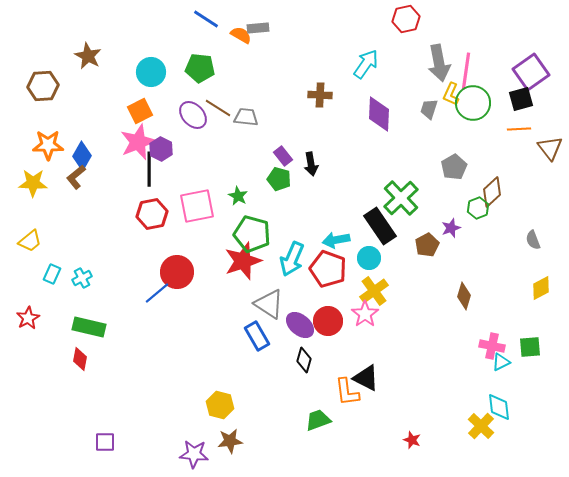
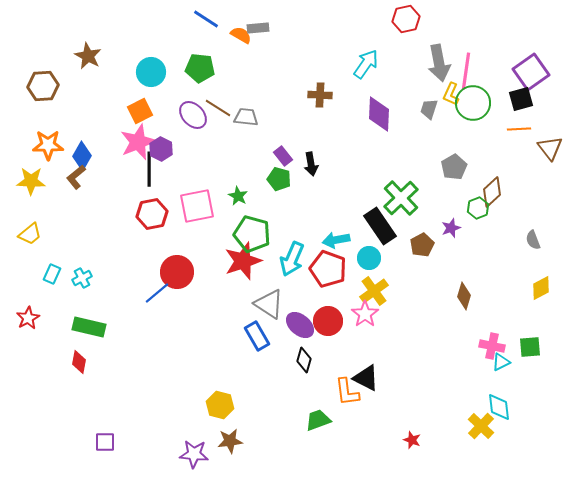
yellow star at (33, 183): moved 2 px left, 2 px up
yellow trapezoid at (30, 241): moved 7 px up
brown pentagon at (427, 245): moved 5 px left
red diamond at (80, 359): moved 1 px left, 3 px down
